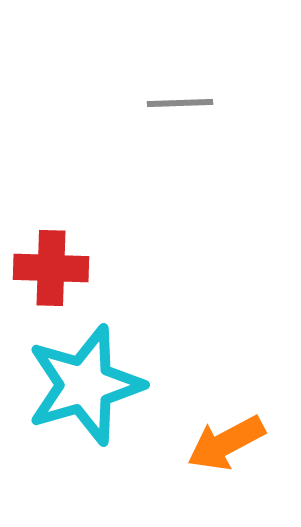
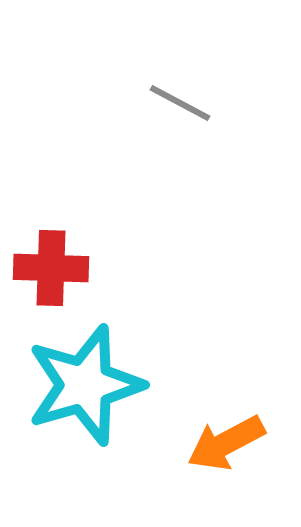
gray line: rotated 30 degrees clockwise
